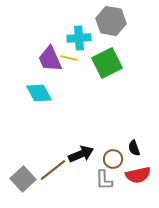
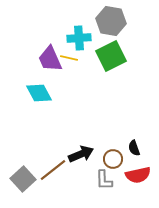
green square: moved 4 px right, 7 px up
